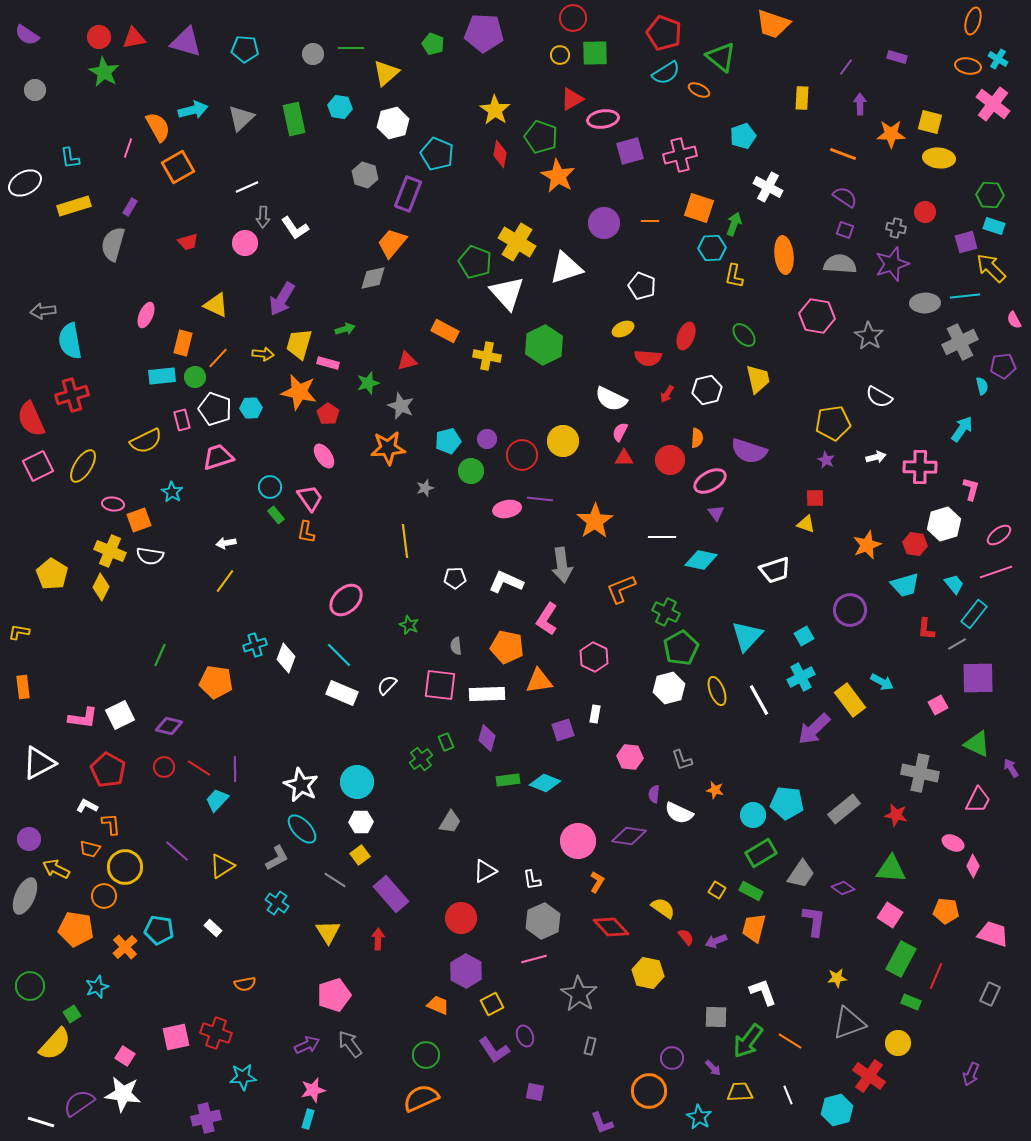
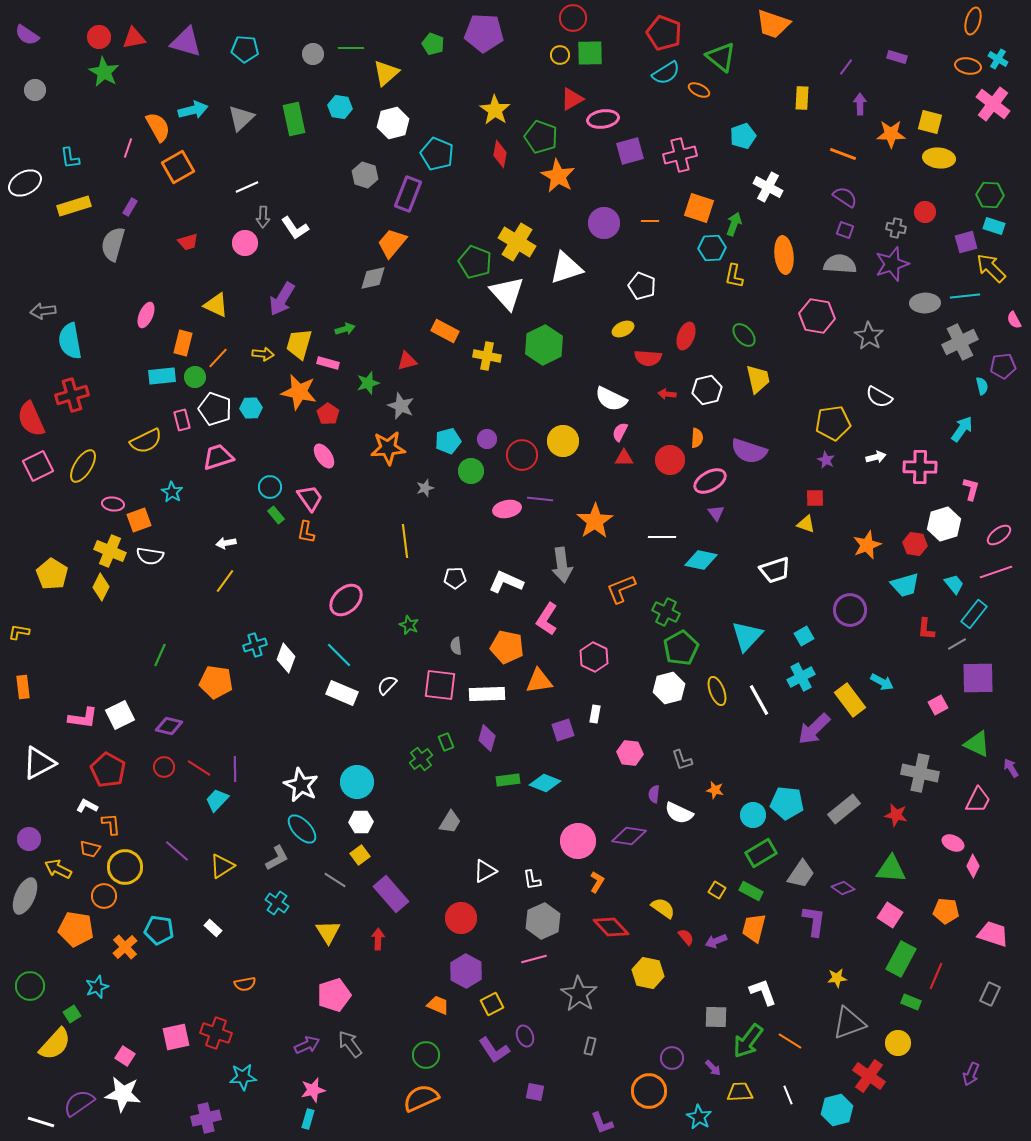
green square at (595, 53): moved 5 px left
red arrow at (667, 394): rotated 66 degrees clockwise
pink hexagon at (630, 757): moved 4 px up
yellow arrow at (56, 869): moved 2 px right
